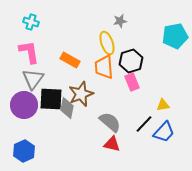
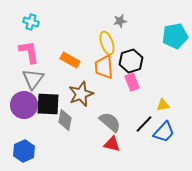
black square: moved 3 px left, 5 px down
gray diamond: moved 2 px left, 12 px down
